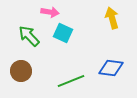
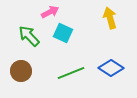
pink arrow: rotated 36 degrees counterclockwise
yellow arrow: moved 2 px left
blue diamond: rotated 25 degrees clockwise
green line: moved 8 px up
